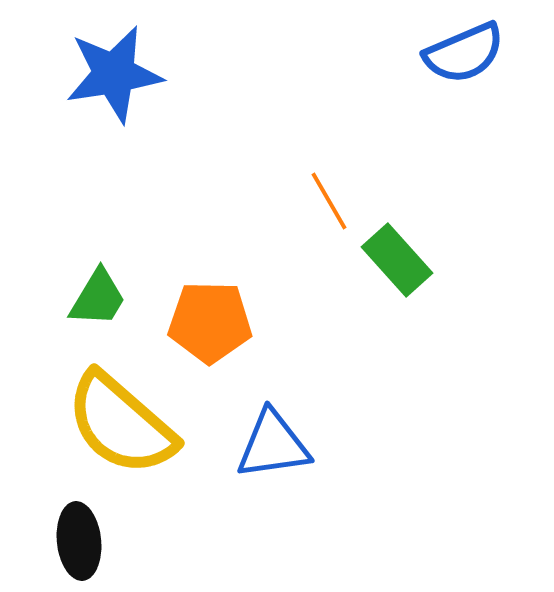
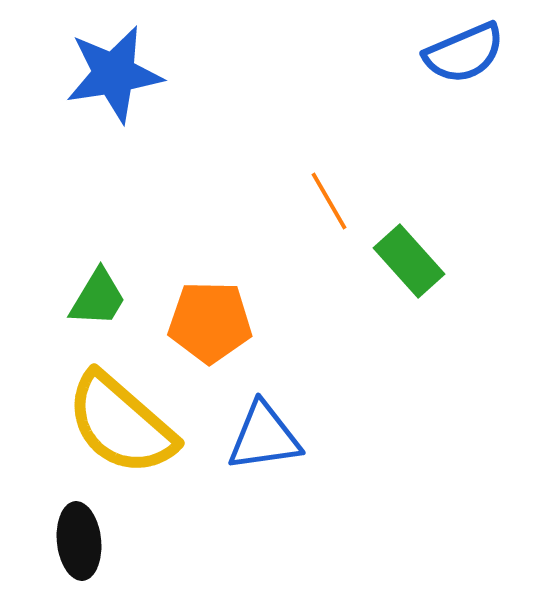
green rectangle: moved 12 px right, 1 px down
blue triangle: moved 9 px left, 8 px up
